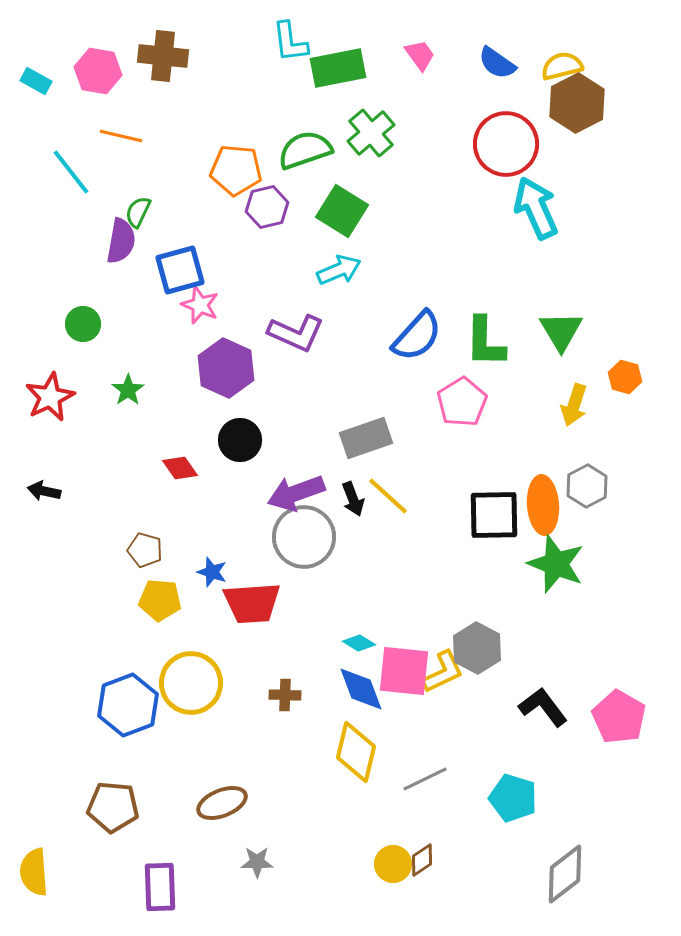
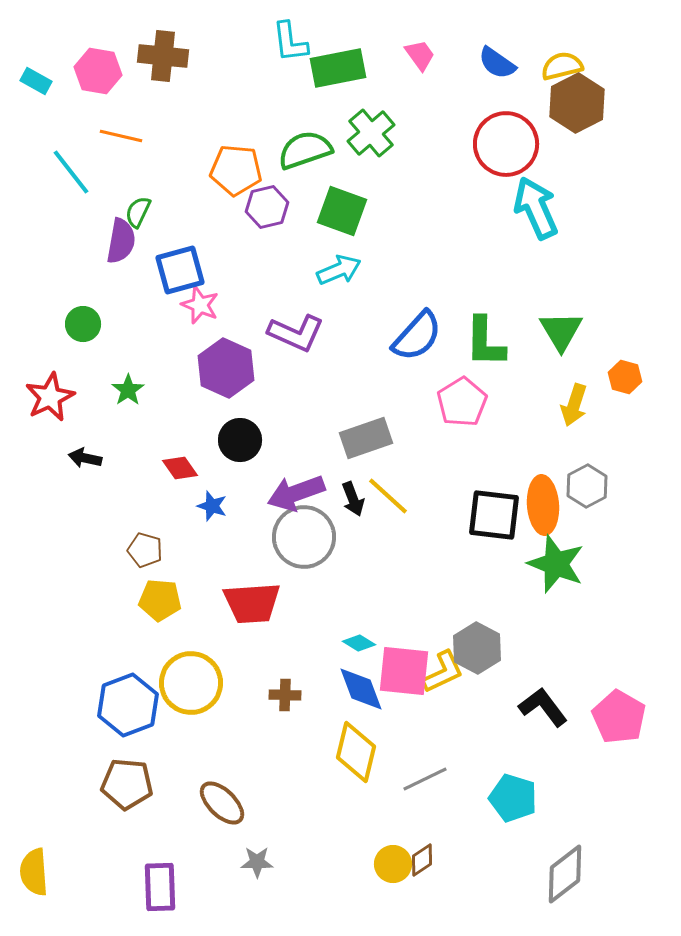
green square at (342, 211): rotated 12 degrees counterclockwise
black arrow at (44, 491): moved 41 px right, 33 px up
black square at (494, 515): rotated 8 degrees clockwise
blue star at (212, 572): moved 66 px up
brown ellipse at (222, 803): rotated 66 degrees clockwise
brown pentagon at (113, 807): moved 14 px right, 23 px up
